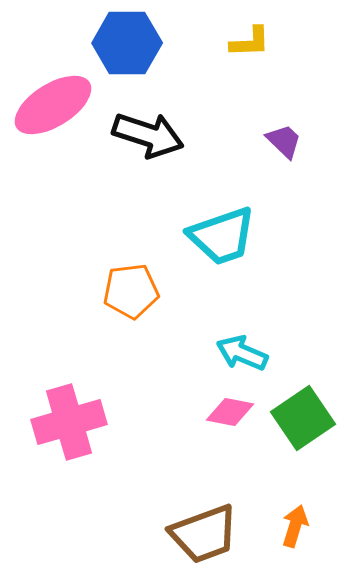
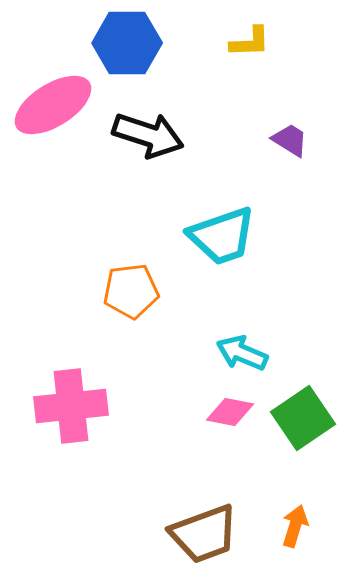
purple trapezoid: moved 6 px right, 1 px up; rotated 12 degrees counterclockwise
pink cross: moved 2 px right, 16 px up; rotated 10 degrees clockwise
